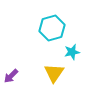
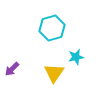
cyan star: moved 4 px right, 5 px down
purple arrow: moved 1 px right, 7 px up
